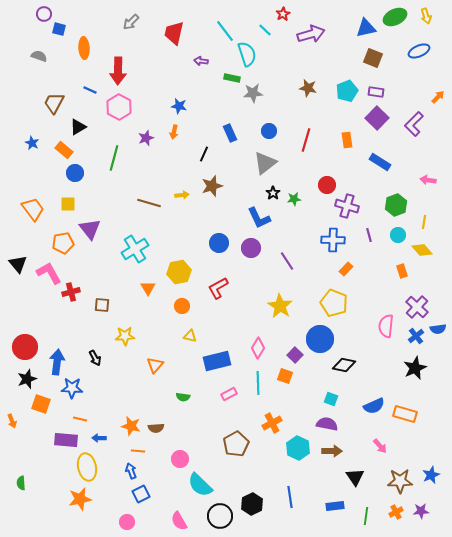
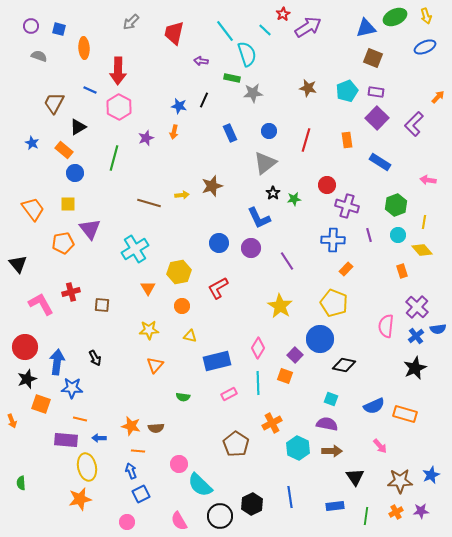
purple circle at (44, 14): moved 13 px left, 12 px down
purple arrow at (311, 34): moved 3 px left, 7 px up; rotated 16 degrees counterclockwise
blue ellipse at (419, 51): moved 6 px right, 4 px up
black line at (204, 154): moved 54 px up
pink L-shape at (49, 273): moved 8 px left, 31 px down
yellow star at (125, 336): moved 24 px right, 6 px up
brown pentagon at (236, 444): rotated 10 degrees counterclockwise
pink circle at (180, 459): moved 1 px left, 5 px down
